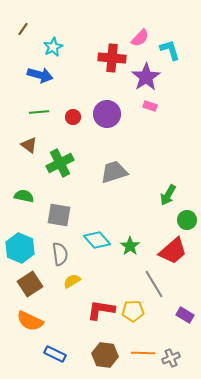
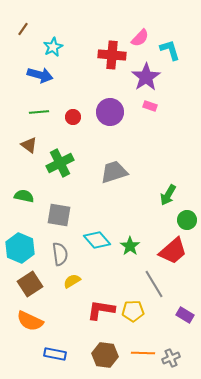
red cross: moved 3 px up
purple circle: moved 3 px right, 2 px up
blue rectangle: rotated 15 degrees counterclockwise
